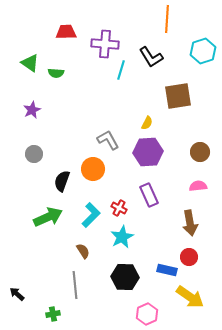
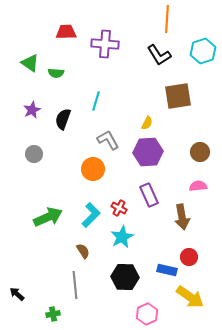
black L-shape: moved 8 px right, 2 px up
cyan line: moved 25 px left, 31 px down
black semicircle: moved 1 px right, 62 px up
brown arrow: moved 8 px left, 6 px up
